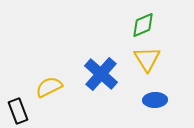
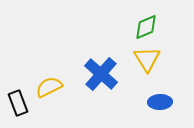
green diamond: moved 3 px right, 2 px down
blue ellipse: moved 5 px right, 2 px down
black rectangle: moved 8 px up
